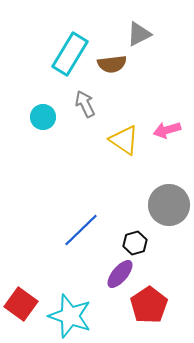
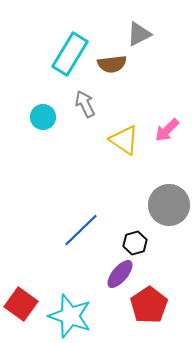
pink arrow: rotated 28 degrees counterclockwise
